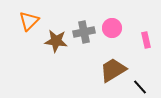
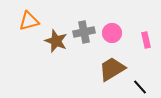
orange triangle: rotated 30 degrees clockwise
pink circle: moved 5 px down
brown star: rotated 15 degrees clockwise
brown trapezoid: moved 1 px left, 1 px up
